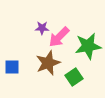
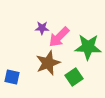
green star: moved 1 px down; rotated 12 degrees clockwise
blue square: moved 10 px down; rotated 14 degrees clockwise
